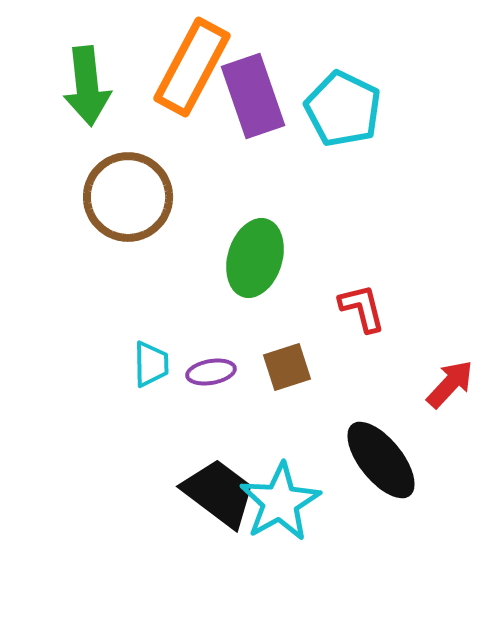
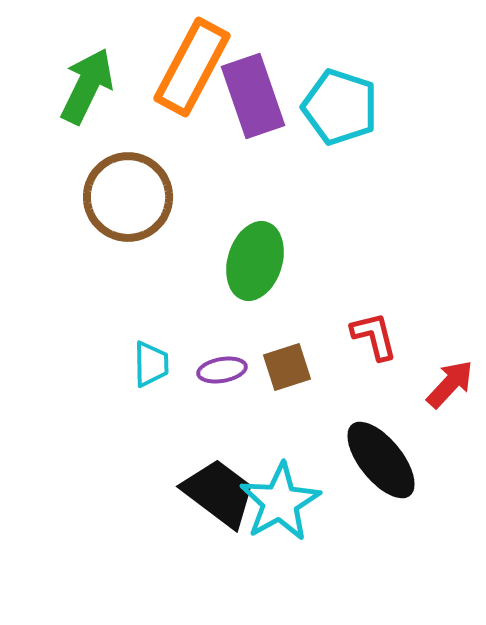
green arrow: rotated 148 degrees counterclockwise
cyan pentagon: moved 3 px left, 2 px up; rotated 8 degrees counterclockwise
green ellipse: moved 3 px down
red L-shape: moved 12 px right, 28 px down
purple ellipse: moved 11 px right, 2 px up
